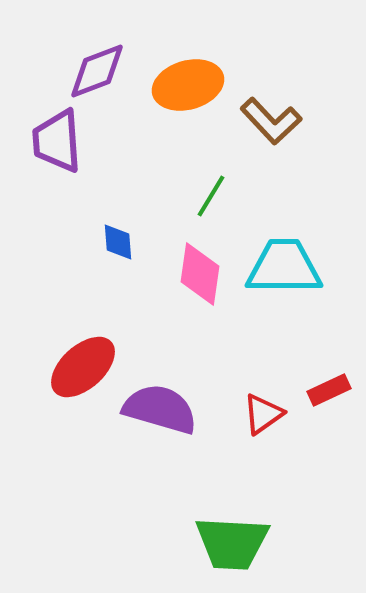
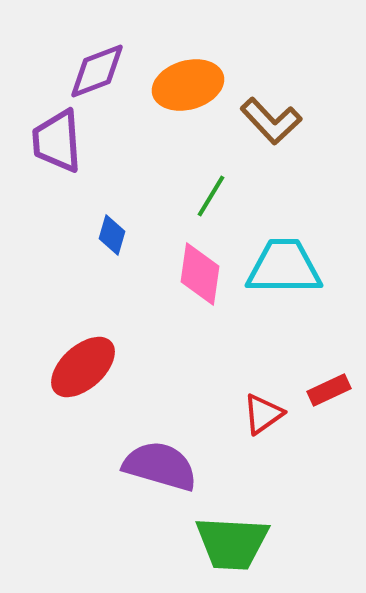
blue diamond: moved 6 px left, 7 px up; rotated 21 degrees clockwise
purple semicircle: moved 57 px down
